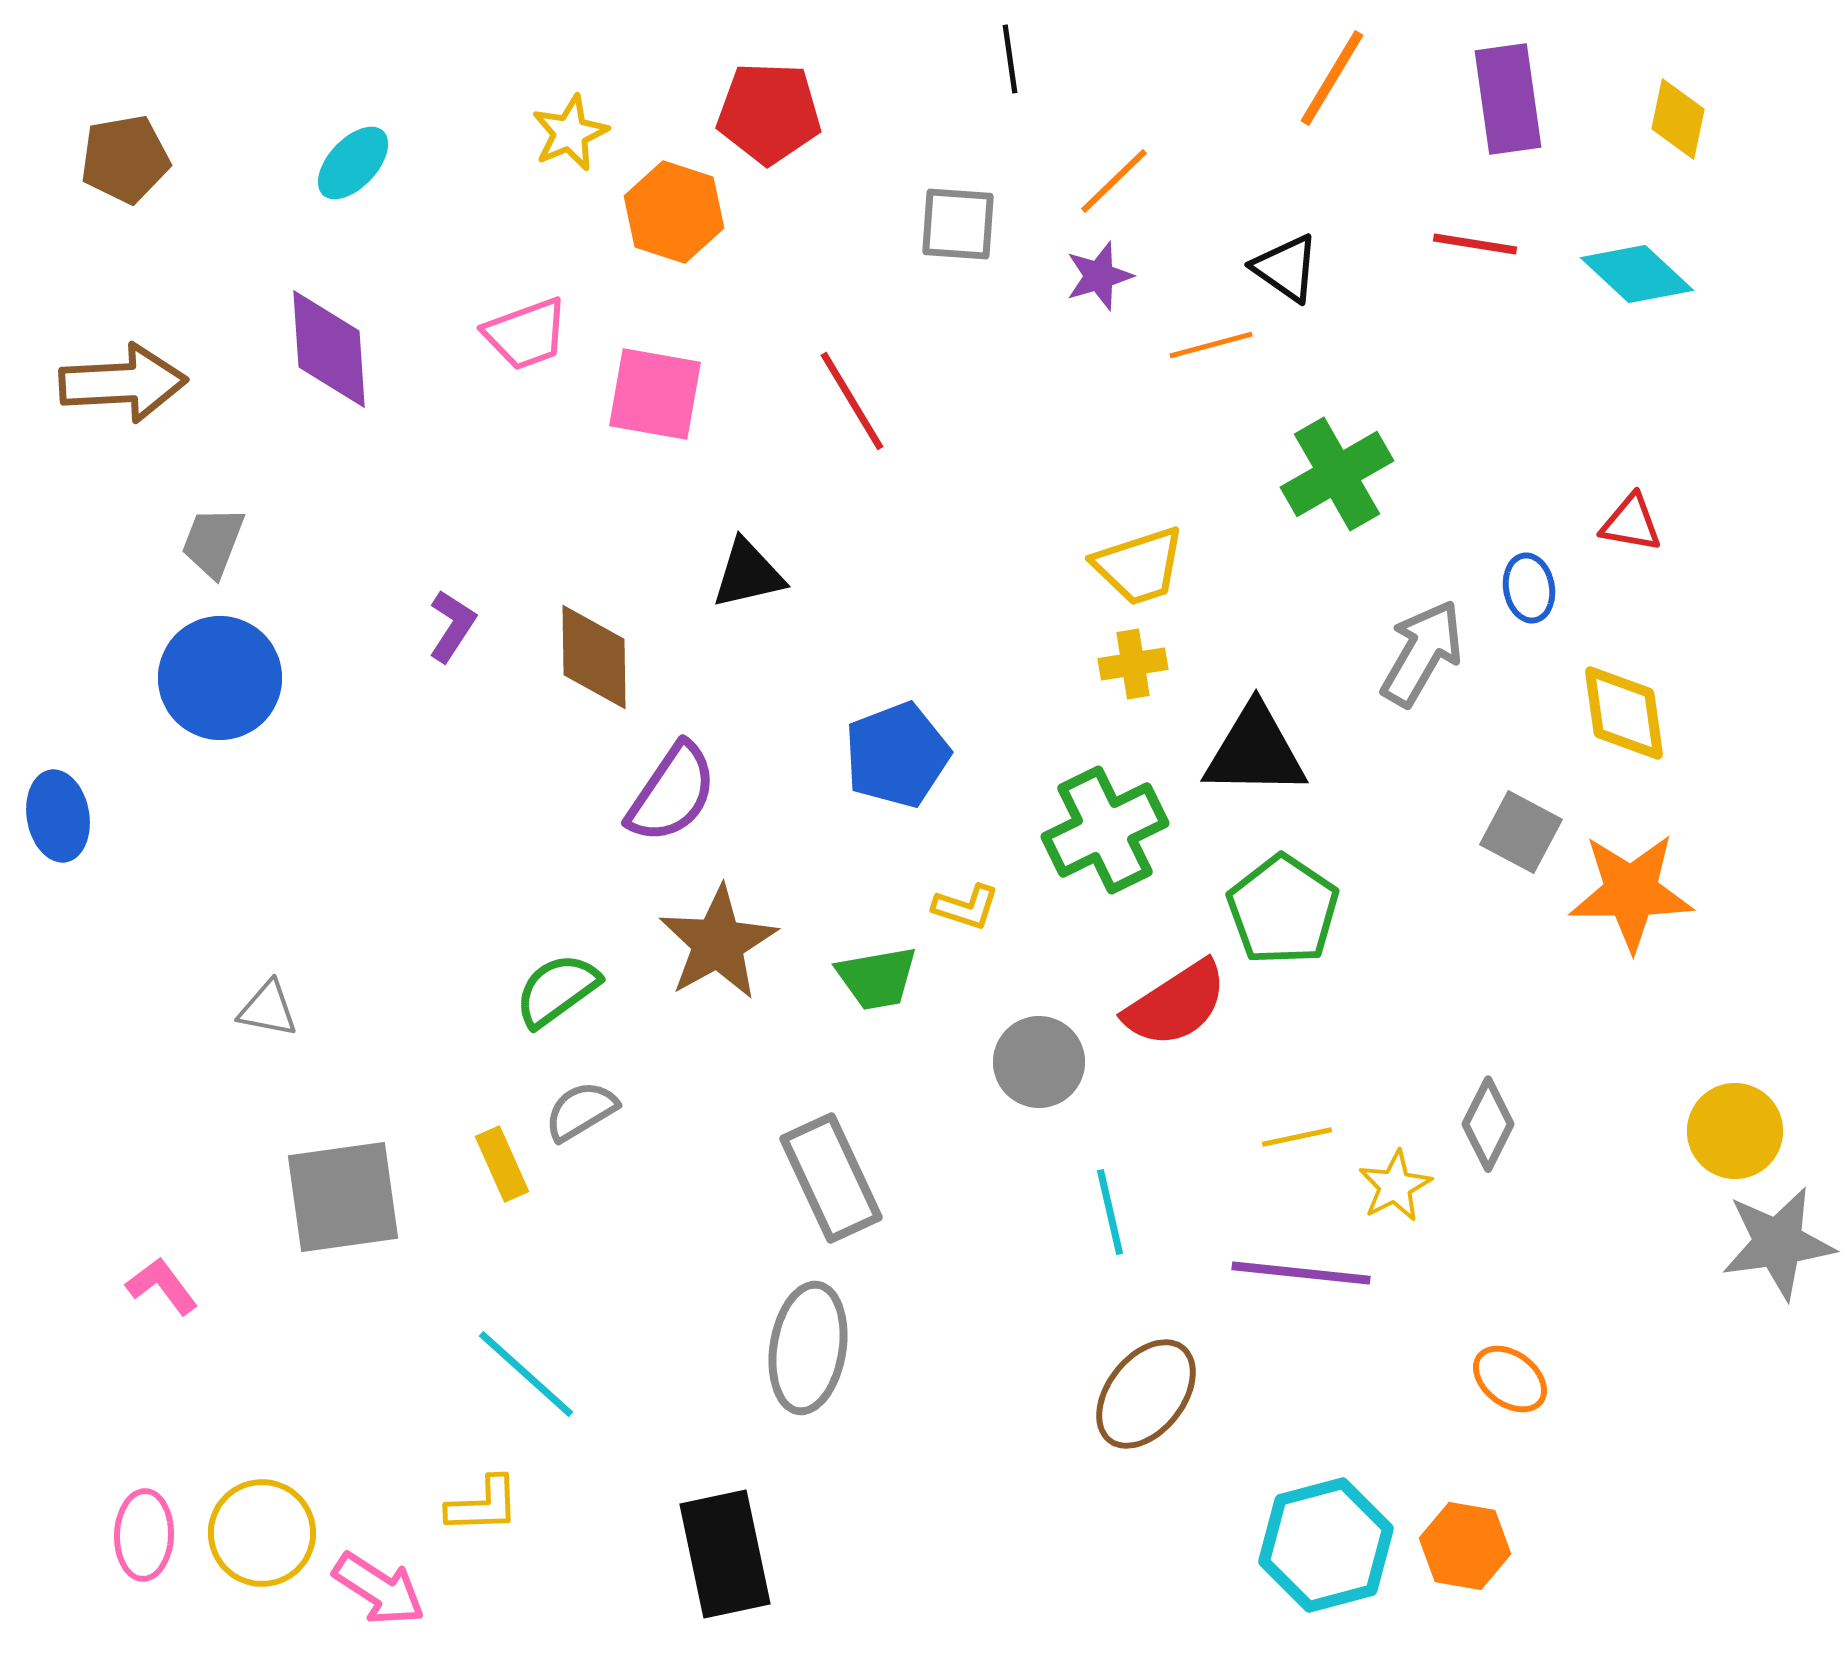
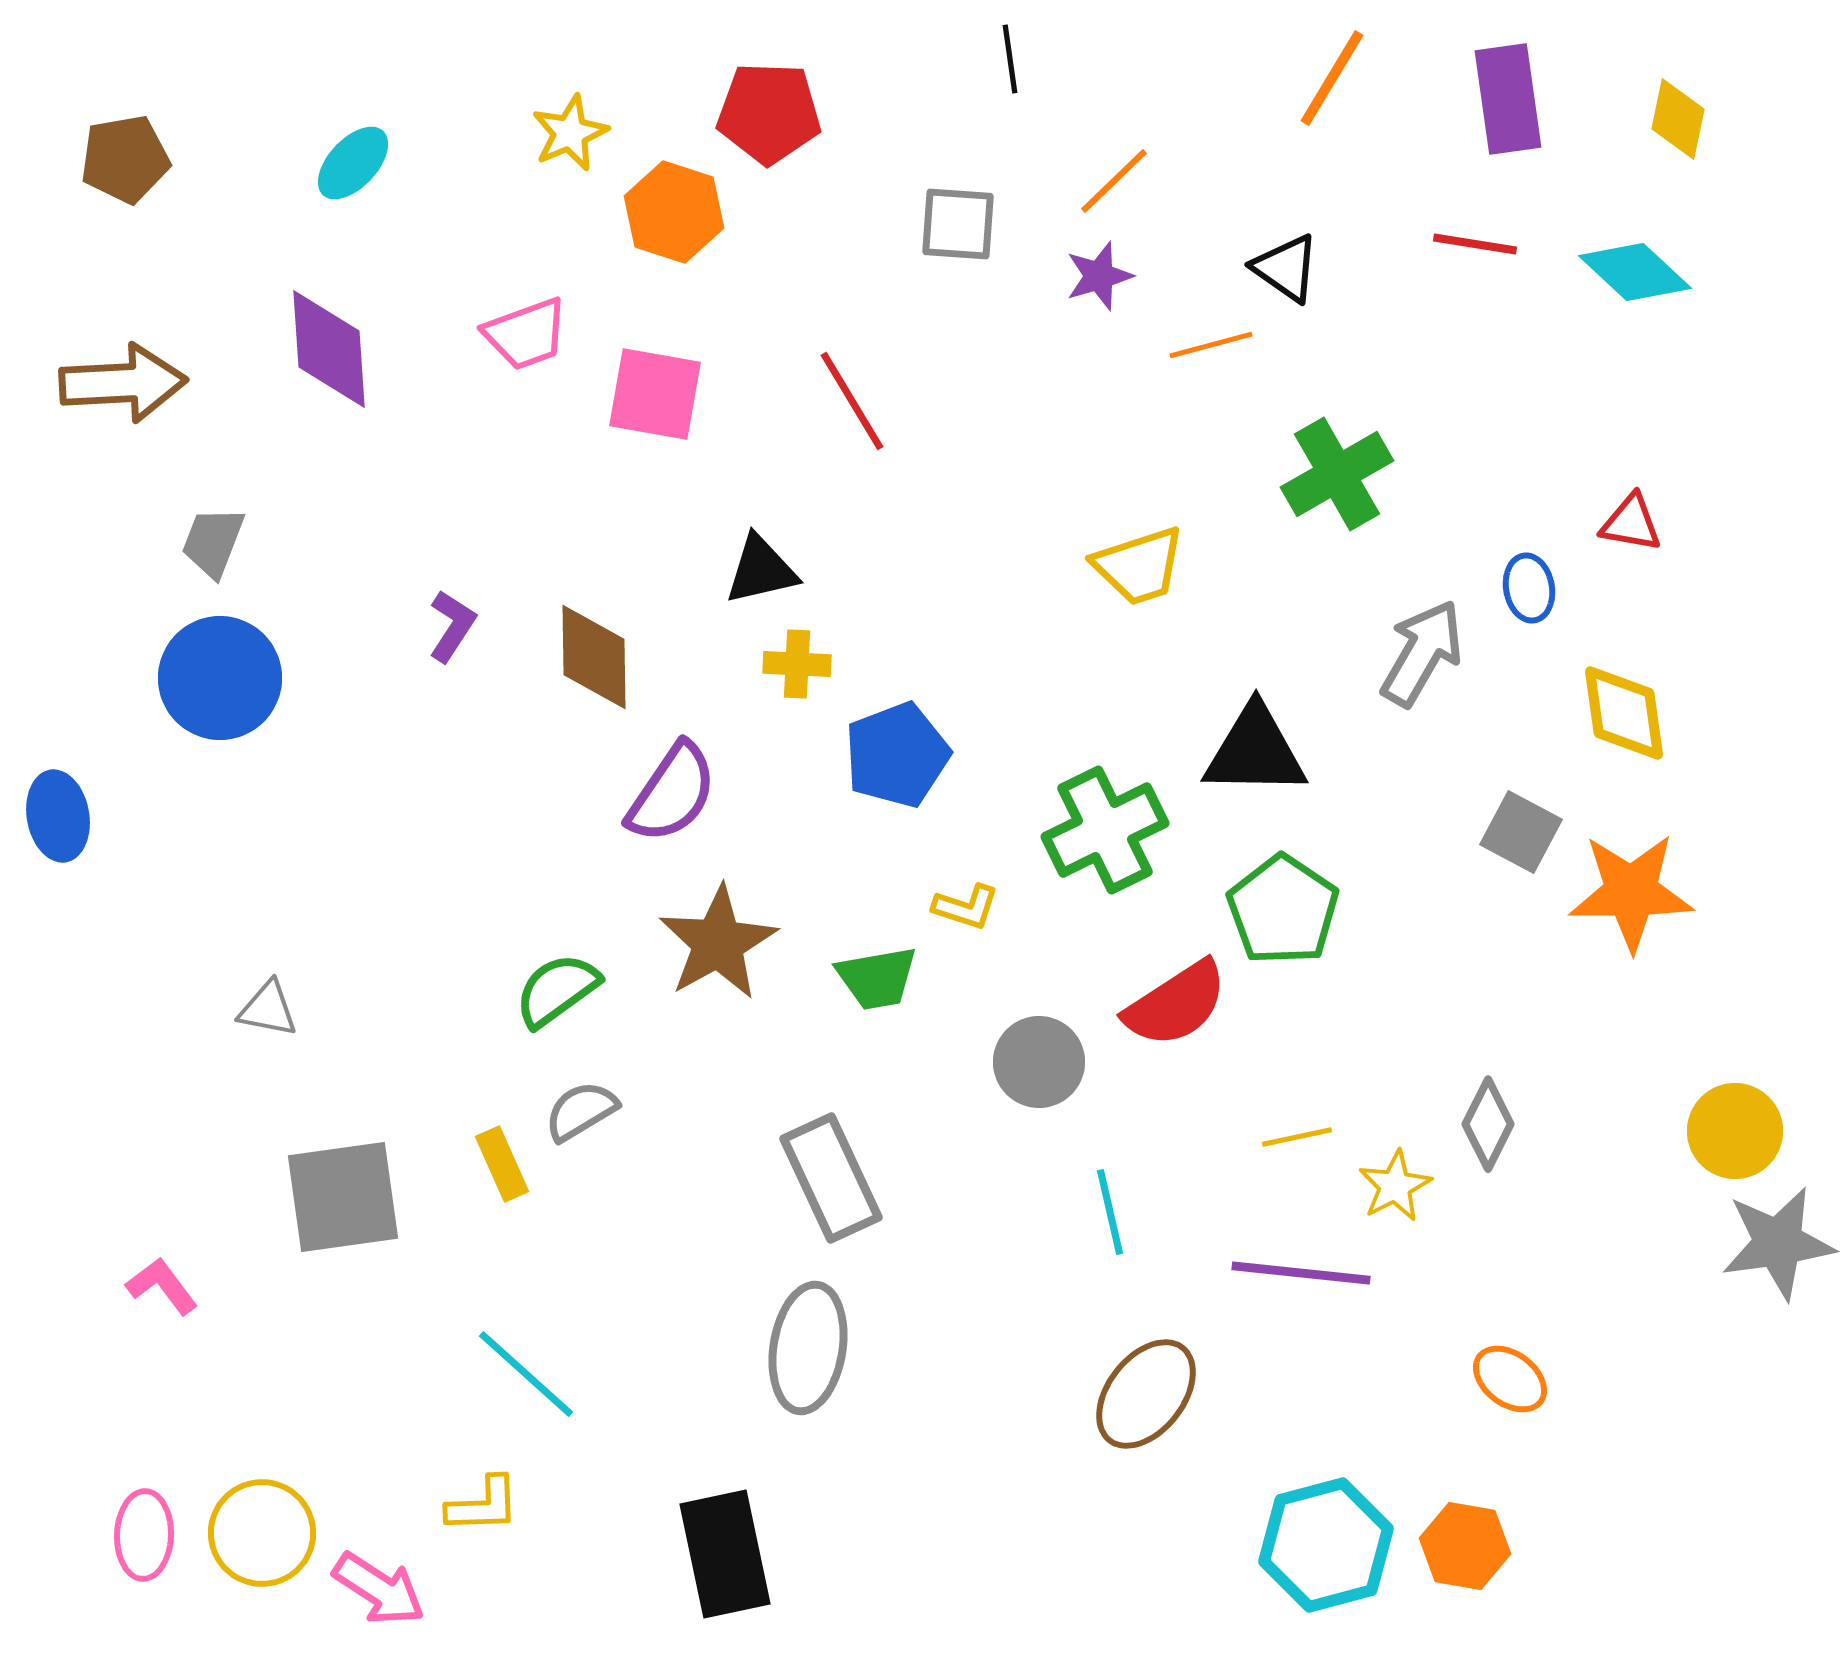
cyan diamond at (1637, 274): moved 2 px left, 2 px up
black triangle at (748, 574): moved 13 px right, 4 px up
yellow cross at (1133, 664): moved 336 px left; rotated 12 degrees clockwise
